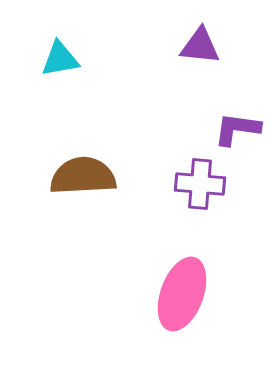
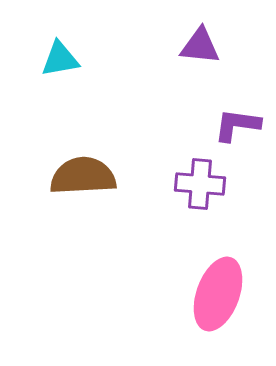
purple L-shape: moved 4 px up
pink ellipse: moved 36 px right
